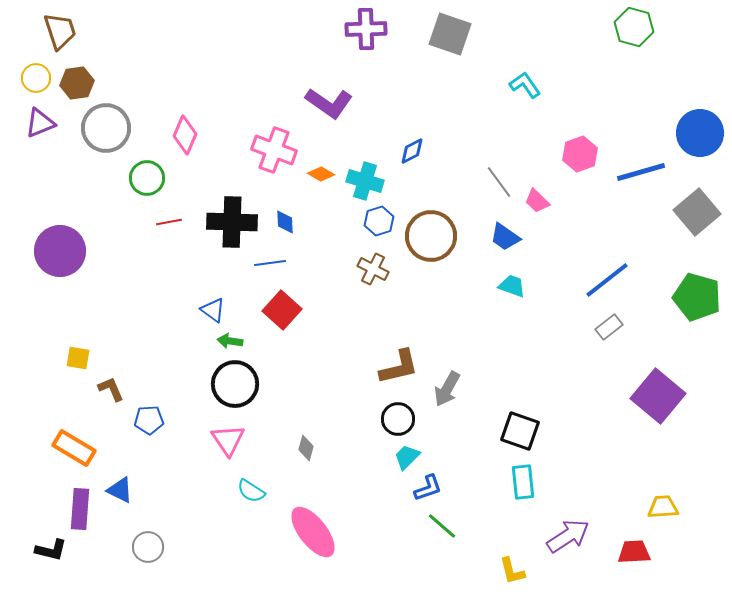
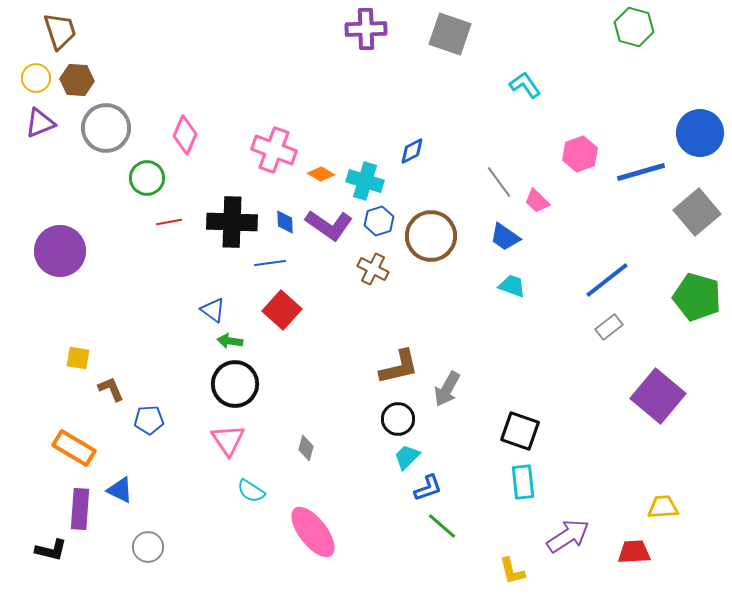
brown hexagon at (77, 83): moved 3 px up; rotated 12 degrees clockwise
purple L-shape at (329, 103): moved 122 px down
